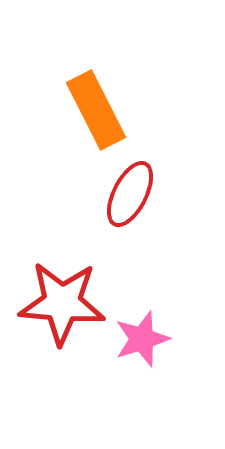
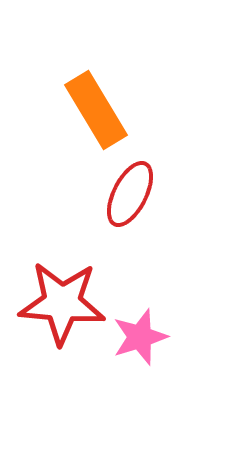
orange rectangle: rotated 4 degrees counterclockwise
pink star: moved 2 px left, 2 px up
